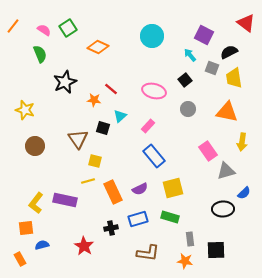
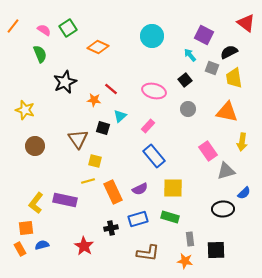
yellow square at (173, 188): rotated 15 degrees clockwise
orange rectangle at (20, 259): moved 10 px up
